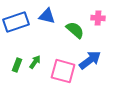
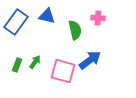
blue rectangle: rotated 35 degrees counterclockwise
green semicircle: rotated 36 degrees clockwise
